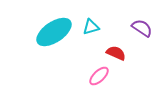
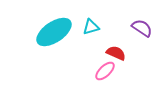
pink ellipse: moved 6 px right, 5 px up
